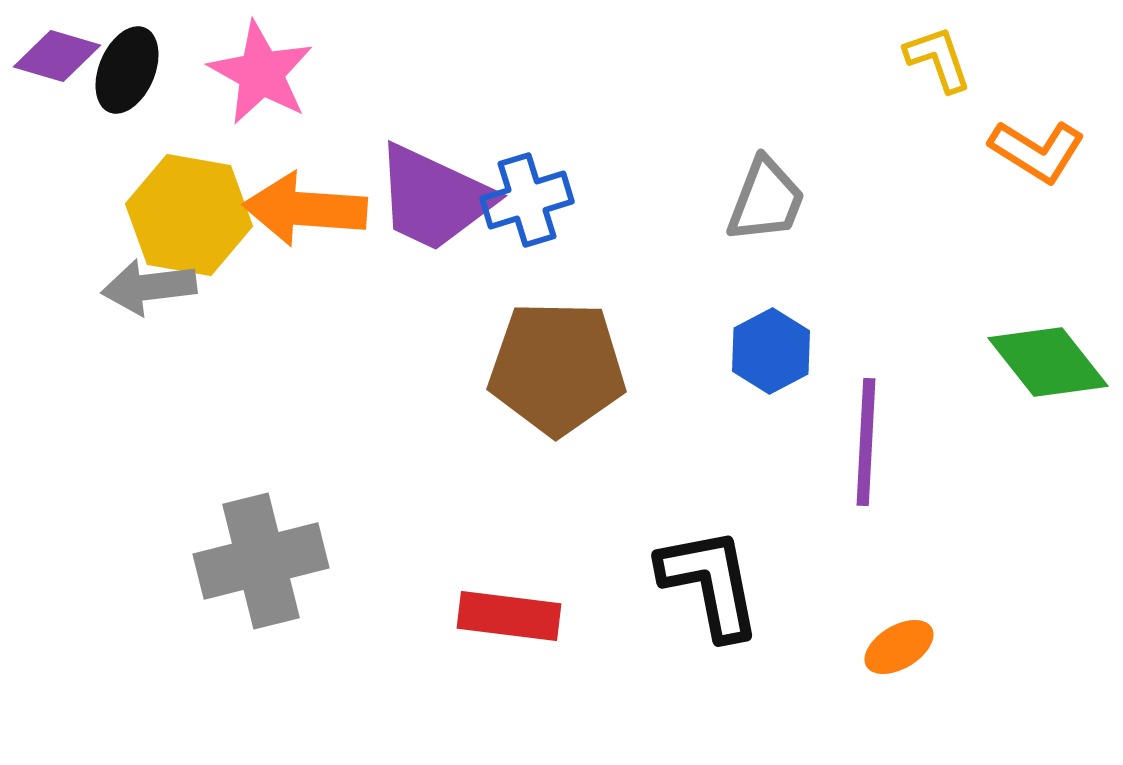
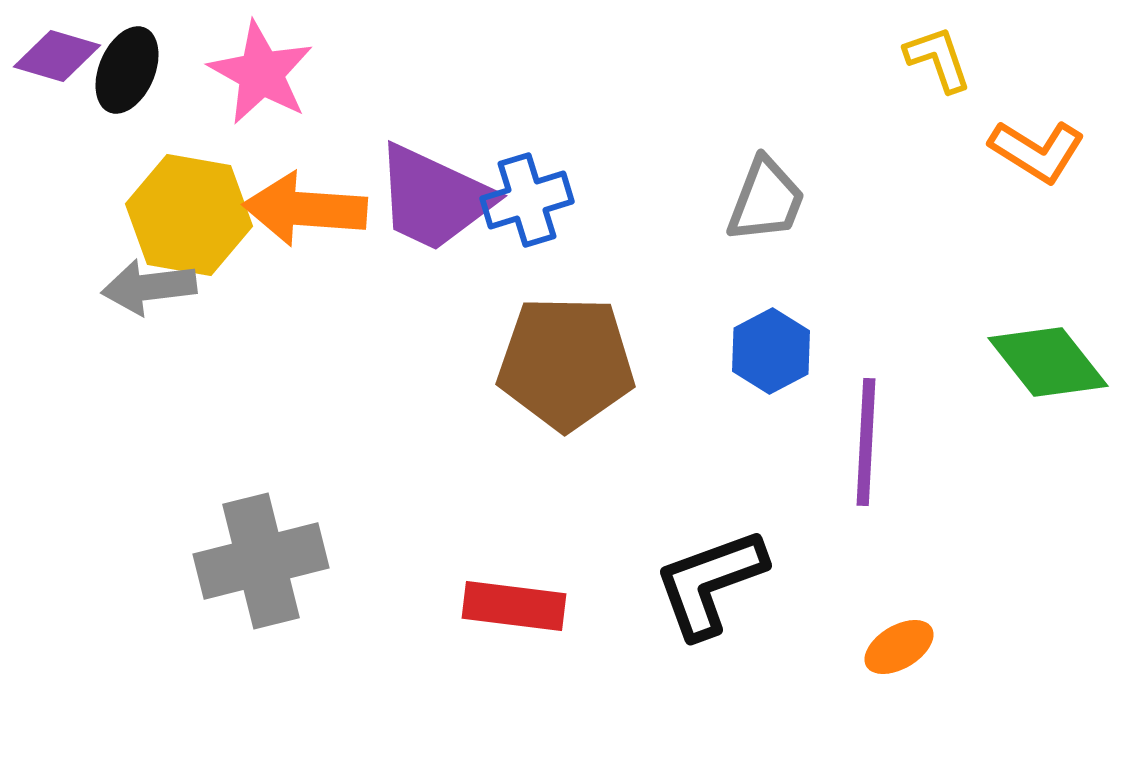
brown pentagon: moved 9 px right, 5 px up
black L-shape: rotated 99 degrees counterclockwise
red rectangle: moved 5 px right, 10 px up
